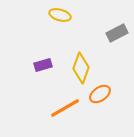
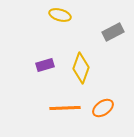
gray rectangle: moved 4 px left, 1 px up
purple rectangle: moved 2 px right
orange ellipse: moved 3 px right, 14 px down
orange line: rotated 28 degrees clockwise
